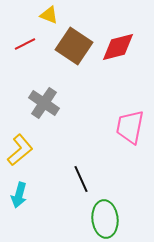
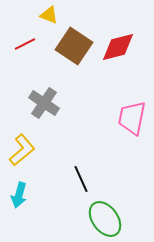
pink trapezoid: moved 2 px right, 9 px up
yellow L-shape: moved 2 px right
green ellipse: rotated 30 degrees counterclockwise
